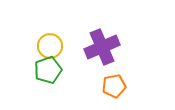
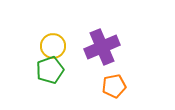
yellow circle: moved 3 px right
green pentagon: moved 2 px right
